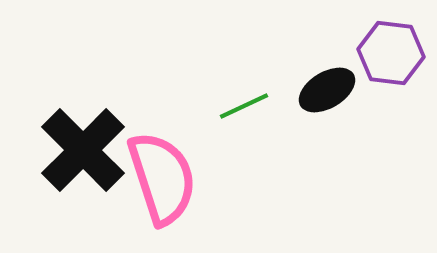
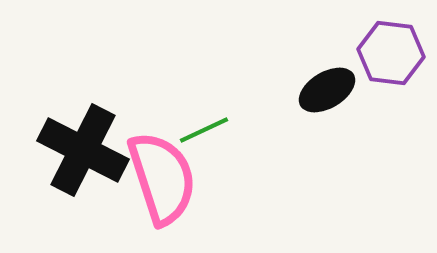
green line: moved 40 px left, 24 px down
black cross: rotated 18 degrees counterclockwise
